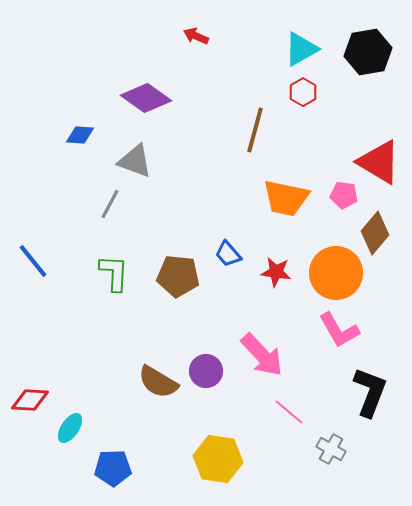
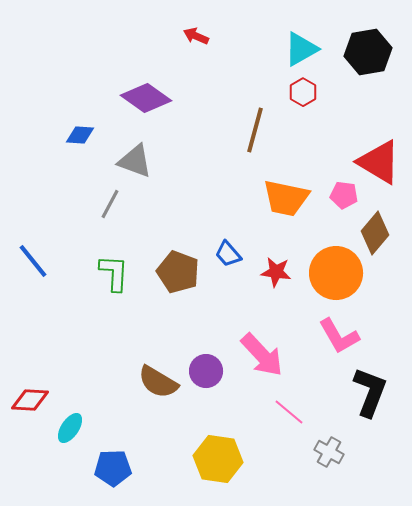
brown pentagon: moved 4 px up; rotated 15 degrees clockwise
pink L-shape: moved 6 px down
gray cross: moved 2 px left, 3 px down
